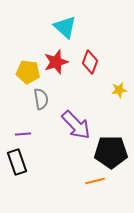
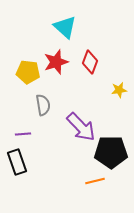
gray semicircle: moved 2 px right, 6 px down
purple arrow: moved 5 px right, 2 px down
